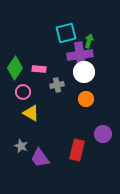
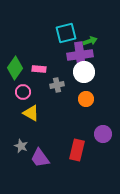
green arrow: moved 1 px right; rotated 56 degrees clockwise
